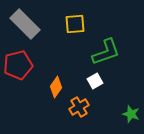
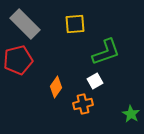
red pentagon: moved 5 px up
orange cross: moved 4 px right, 3 px up; rotated 18 degrees clockwise
green star: rotated 12 degrees clockwise
